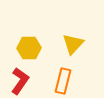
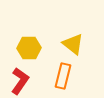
yellow triangle: rotated 35 degrees counterclockwise
orange rectangle: moved 5 px up
